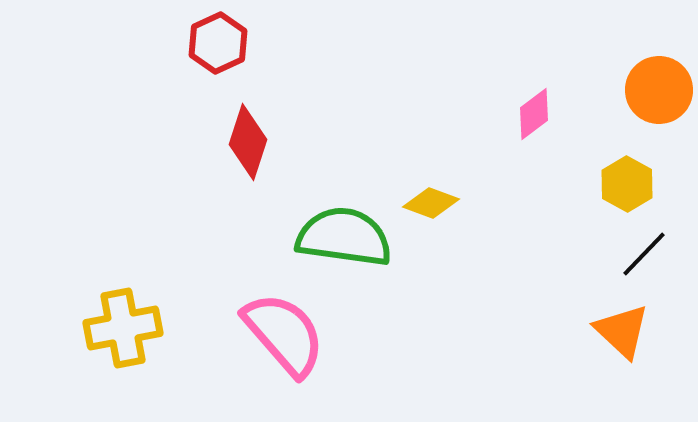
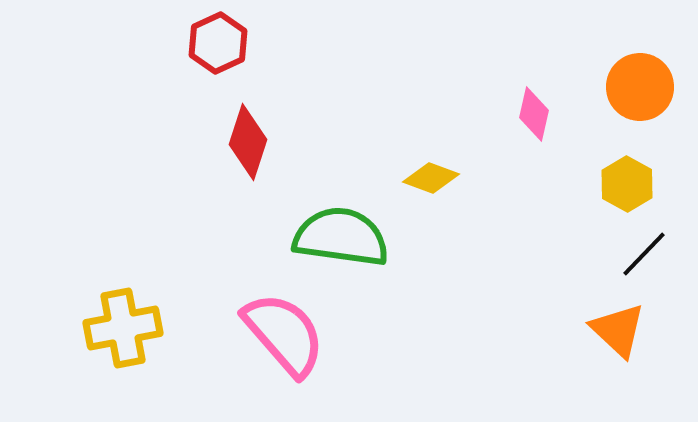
orange circle: moved 19 px left, 3 px up
pink diamond: rotated 40 degrees counterclockwise
yellow diamond: moved 25 px up
green semicircle: moved 3 px left
orange triangle: moved 4 px left, 1 px up
